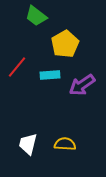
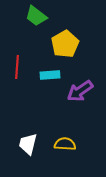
red line: rotated 35 degrees counterclockwise
purple arrow: moved 2 px left, 6 px down
